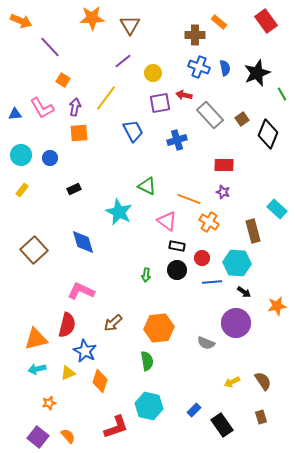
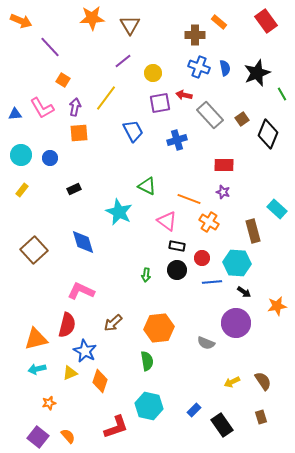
yellow triangle at (68, 373): moved 2 px right
